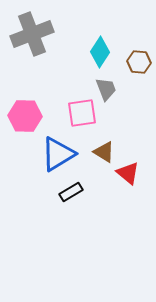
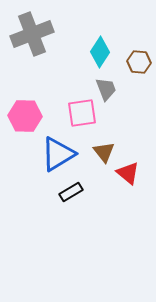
brown triangle: rotated 20 degrees clockwise
